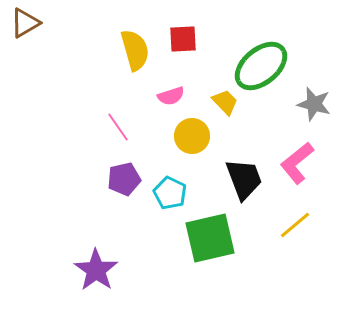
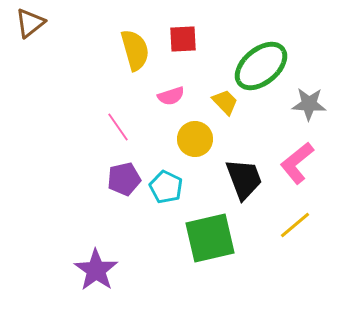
brown triangle: moved 5 px right; rotated 8 degrees counterclockwise
gray star: moved 5 px left; rotated 12 degrees counterclockwise
yellow circle: moved 3 px right, 3 px down
cyan pentagon: moved 4 px left, 6 px up
